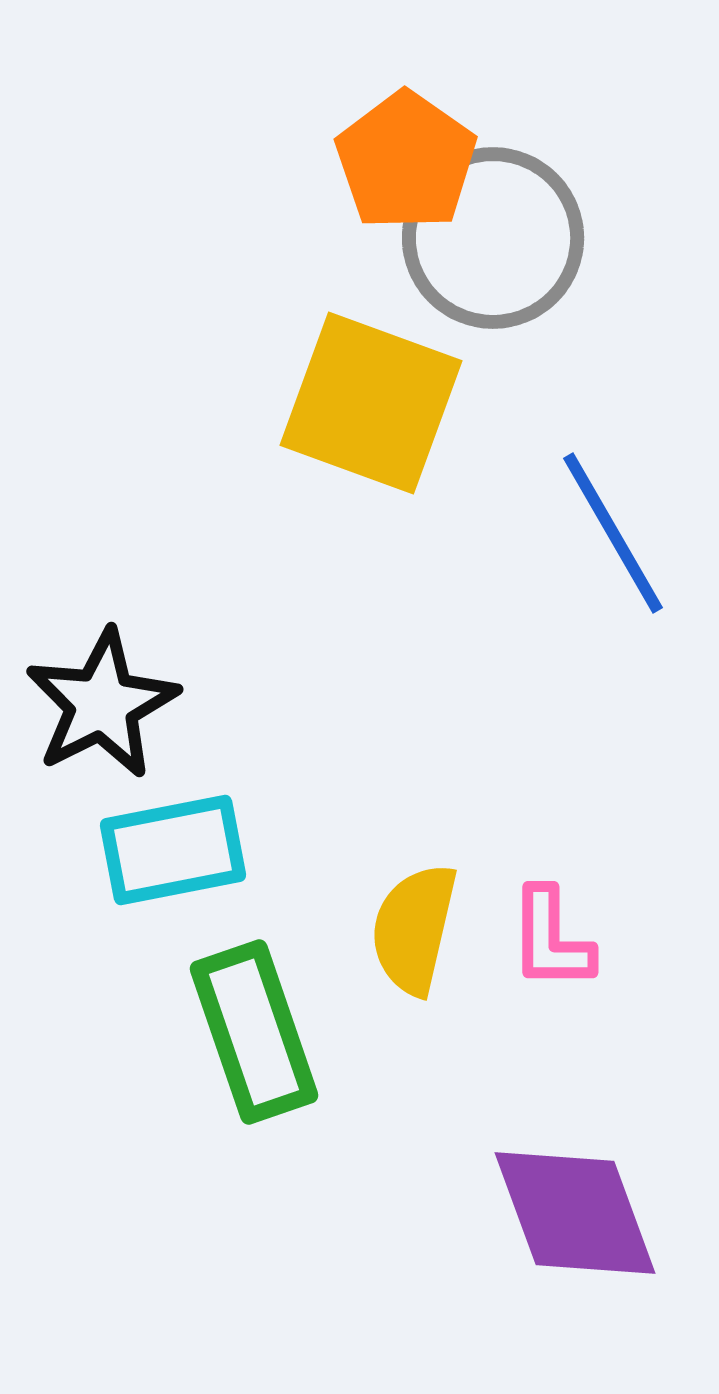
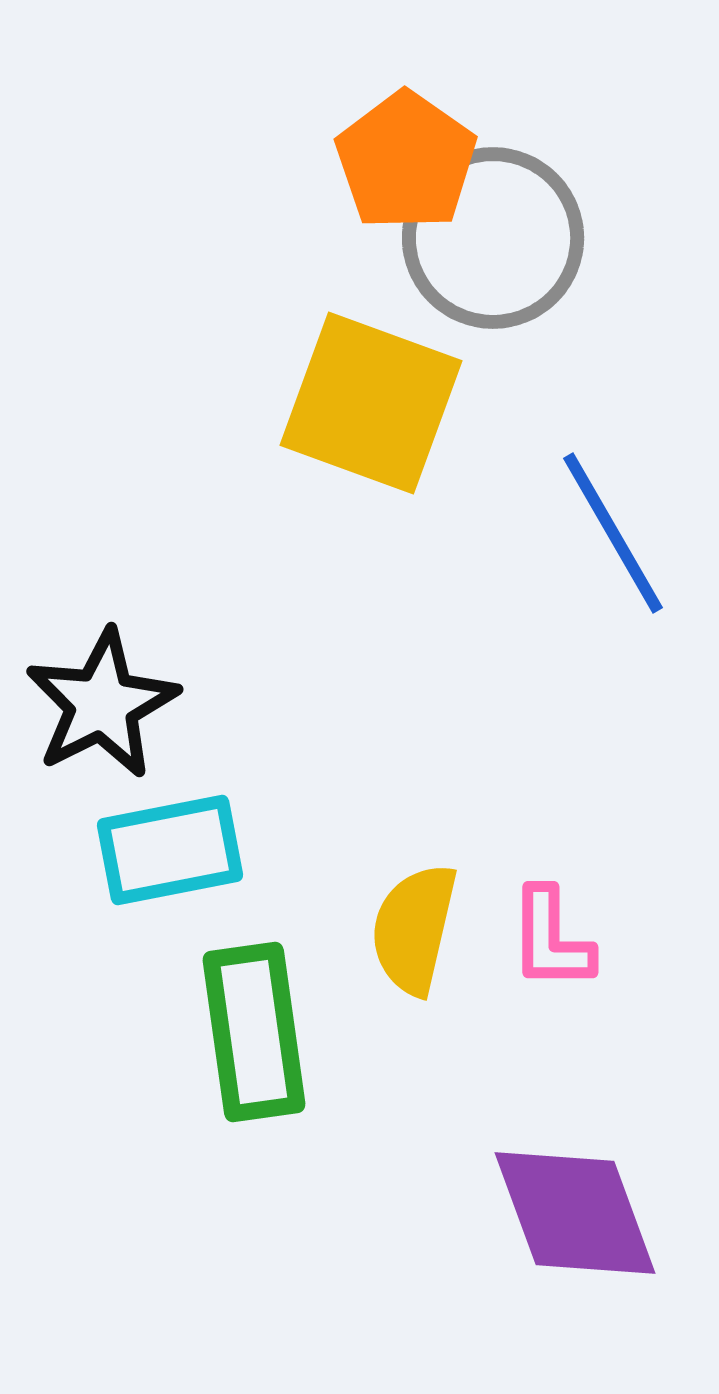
cyan rectangle: moved 3 px left
green rectangle: rotated 11 degrees clockwise
